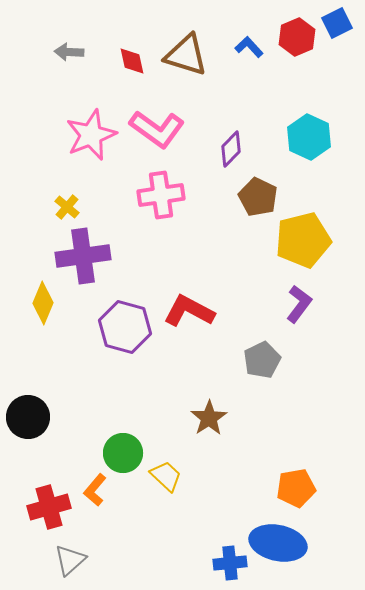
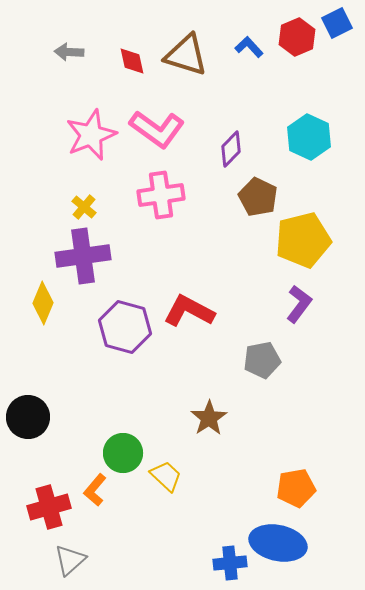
yellow cross: moved 17 px right
gray pentagon: rotated 15 degrees clockwise
